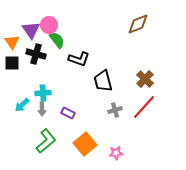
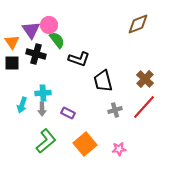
cyan arrow: rotated 28 degrees counterclockwise
pink star: moved 3 px right, 4 px up
